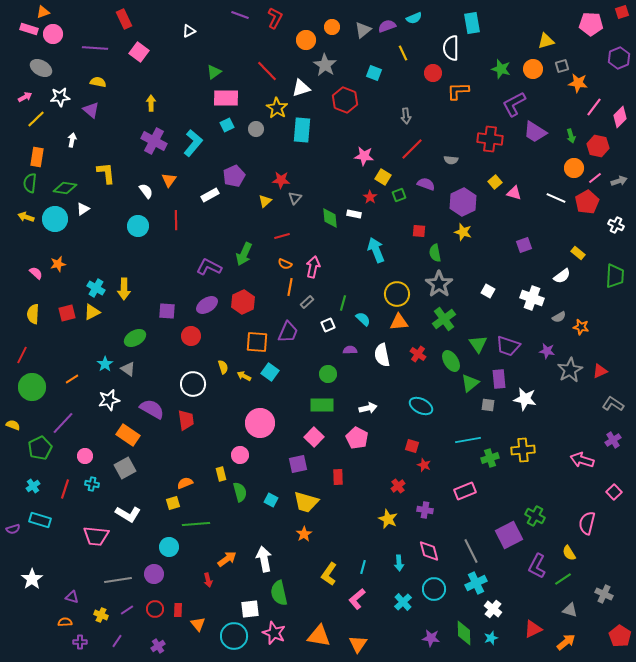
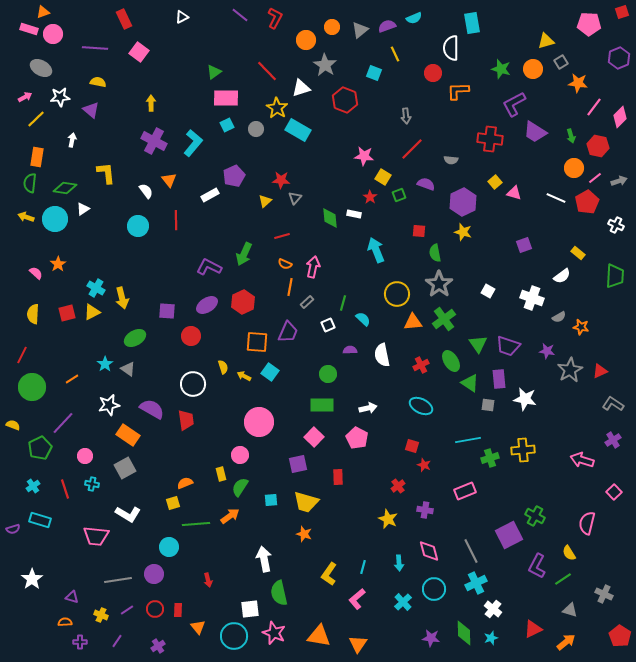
purple line at (240, 15): rotated 18 degrees clockwise
pink pentagon at (591, 24): moved 2 px left
gray triangle at (363, 30): moved 3 px left
white triangle at (189, 31): moved 7 px left, 14 px up
yellow line at (403, 53): moved 8 px left, 1 px down
gray square at (562, 66): moved 1 px left, 4 px up; rotated 16 degrees counterclockwise
cyan rectangle at (302, 130): moved 4 px left; rotated 65 degrees counterclockwise
orange triangle at (169, 180): rotated 14 degrees counterclockwise
orange star at (58, 264): rotated 21 degrees counterclockwise
yellow arrow at (124, 289): moved 2 px left, 9 px down; rotated 15 degrees counterclockwise
orange triangle at (399, 322): moved 14 px right
red cross at (418, 354): moved 3 px right, 11 px down; rotated 28 degrees clockwise
green triangle at (470, 383): rotated 48 degrees counterclockwise
white star at (109, 400): moved 5 px down
pink circle at (260, 423): moved 1 px left, 1 px up
red line at (65, 489): rotated 36 degrees counterclockwise
green semicircle at (240, 492): moved 5 px up; rotated 132 degrees counterclockwise
cyan square at (271, 500): rotated 32 degrees counterclockwise
orange star at (304, 534): rotated 21 degrees counterclockwise
orange arrow at (227, 559): moved 3 px right, 43 px up
orange triangle at (198, 624): moved 3 px down
